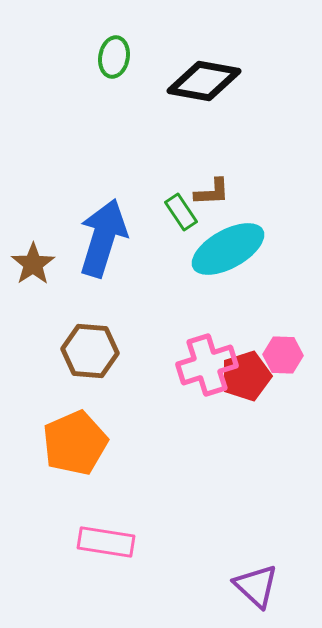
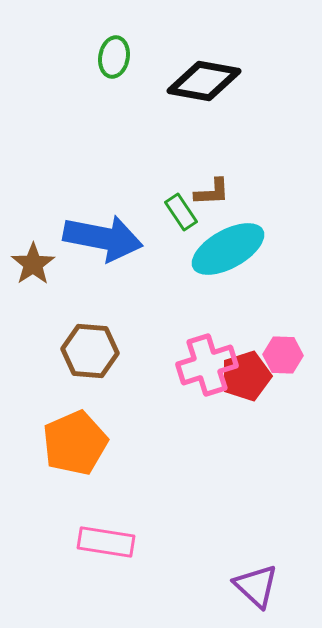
blue arrow: rotated 84 degrees clockwise
